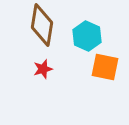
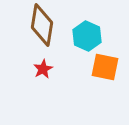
red star: rotated 12 degrees counterclockwise
